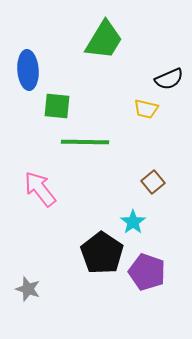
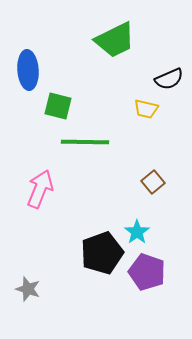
green trapezoid: moved 11 px right; rotated 33 degrees clockwise
green square: moved 1 px right; rotated 8 degrees clockwise
pink arrow: rotated 60 degrees clockwise
cyan star: moved 4 px right, 10 px down
black pentagon: rotated 18 degrees clockwise
